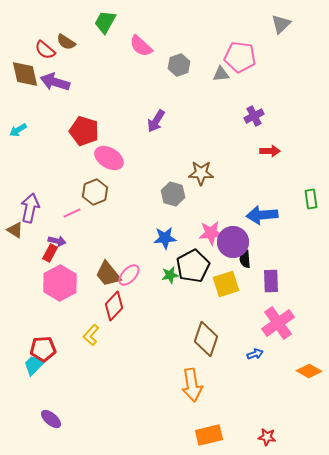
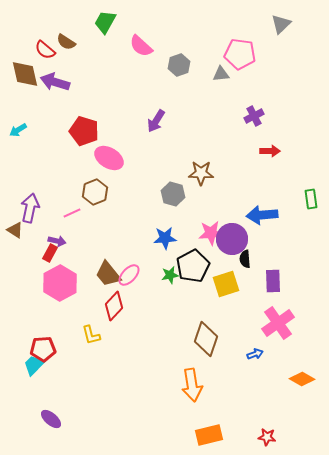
pink pentagon at (240, 57): moved 3 px up
purple circle at (233, 242): moved 1 px left, 3 px up
purple rectangle at (271, 281): moved 2 px right
yellow L-shape at (91, 335): rotated 55 degrees counterclockwise
orange diamond at (309, 371): moved 7 px left, 8 px down
